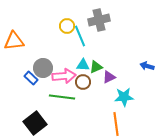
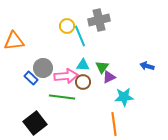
green triangle: moved 6 px right; rotated 32 degrees counterclockwise
pink arrow: moved 2 px right
orange line: moved 2 px left
